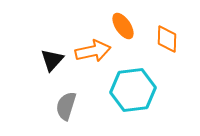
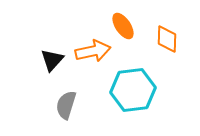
gray semicircle: moved 1 px up
